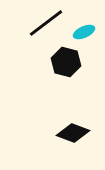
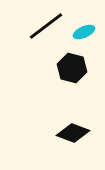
black line: moved 3 px down
black hexagon: moved 6 px right, 6 px down
